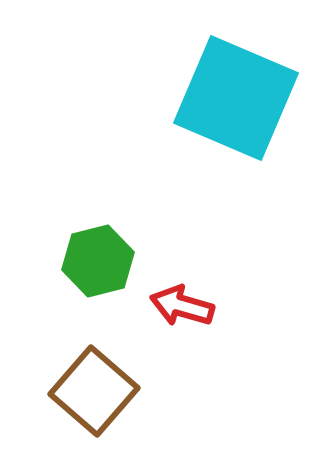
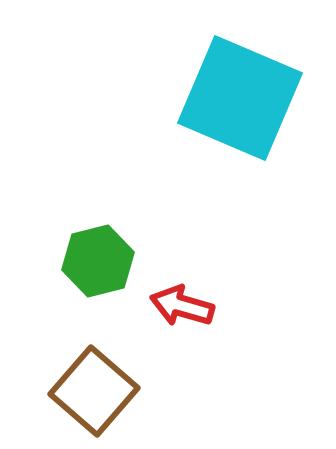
cyan square: moved 4 px right
